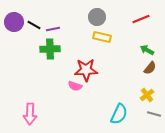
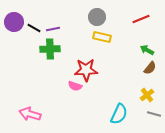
black line: moved 3 px down
pink arrow: rotated 105 degrees clockwise
